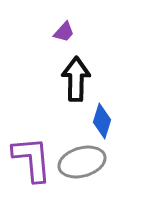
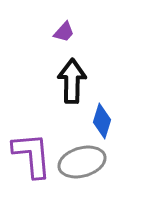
black arrow: moved 4 px left, 2 px down
purple L-shape: moved 4 px up
